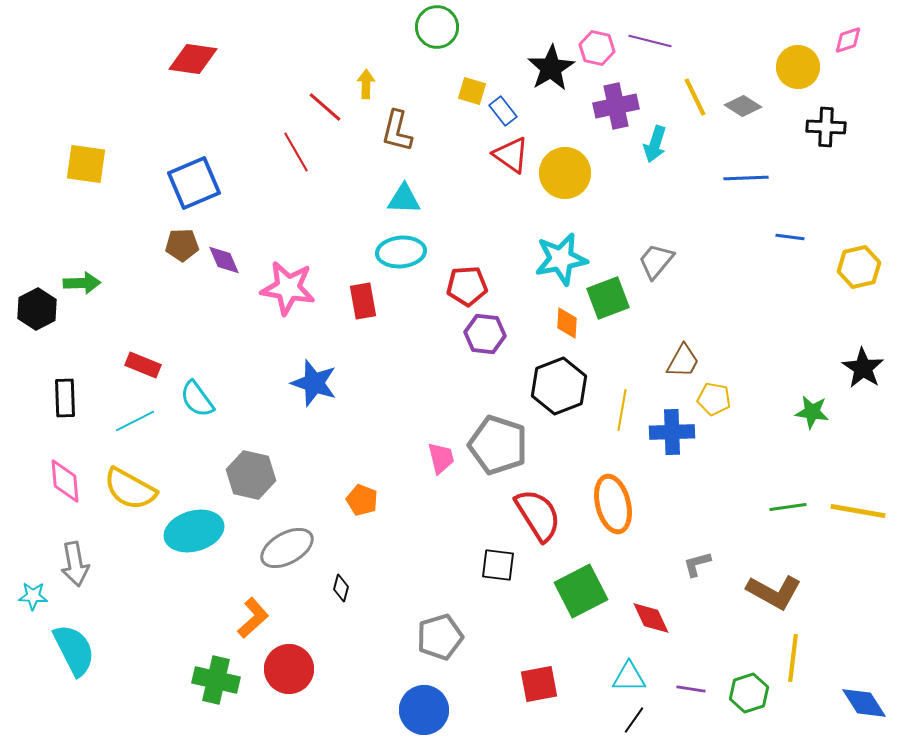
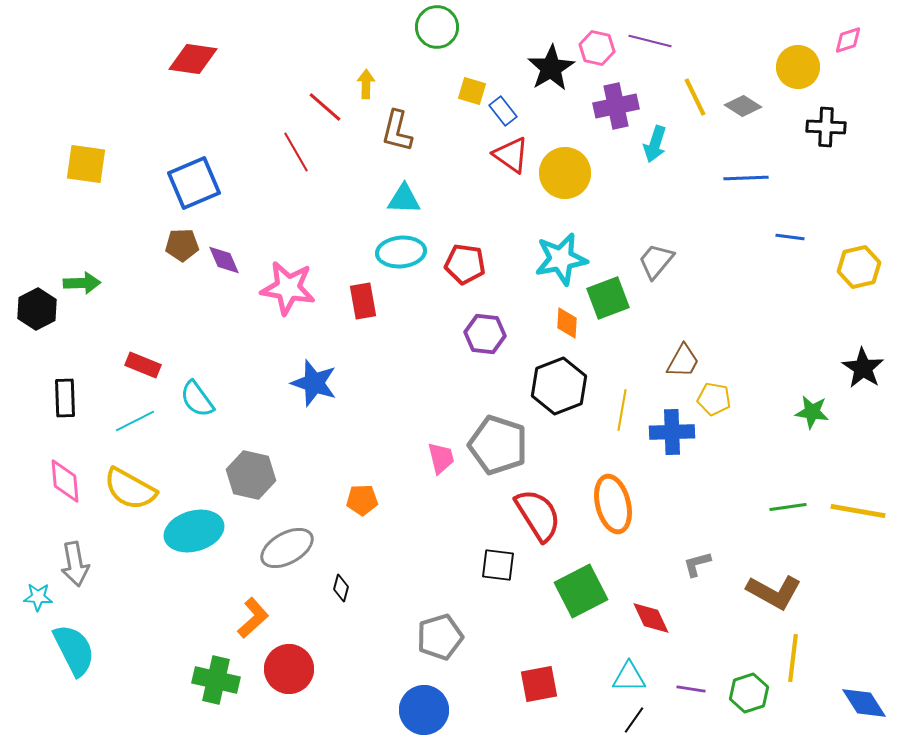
red pentagon at (467, 286): moved 2 px left, 22 px up; rotated 12 degrees clockwise
orange pentagon at (362, 500): rotated 24 degrees counterclockwise
cyan star at (33, 596): moved 5 px right, 1 px down
